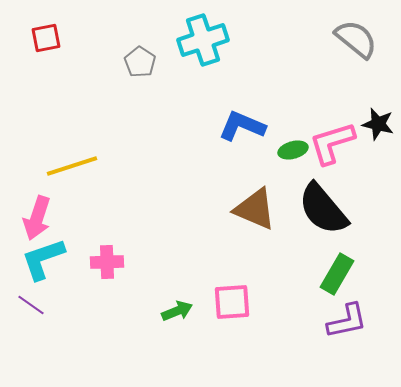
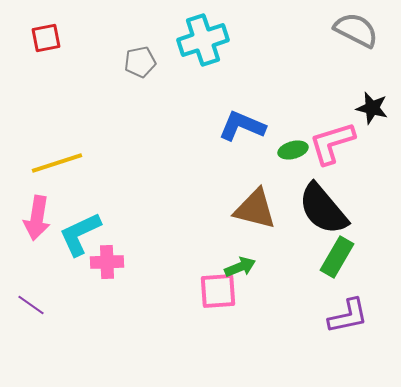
gray semicircle: moved 9 px up; rotated 12 degrees counterclockwise
gray pentagon: rotated 28 degrees clockwise
black star: moved 6 px left, 16 px up
yellow line: moved 15 px left, 3 px up
brown triangle: rotated 9 degrees counterclockwise
pink arrow: rotated 9 degrees counterclockwise
cyan L-shape: moved 37 px right, 25 px up; rotated 6 degrees counterclockwise
green rectangle: moved 17 px up
pink square: moved 14 px left, 11 px up
green arrow: moved 63 px right, 44 px up
purple L-shape: moved 1 px right, 5 px up
